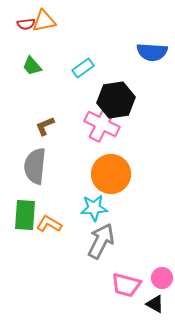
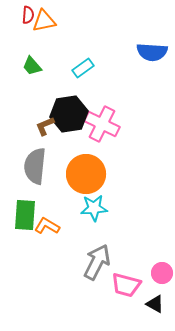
red semicircle: moved 2 px right, 9 px up; rotated 78 degrees counterclockwise
black hexagon: moved 47 px left, 14 px down
orange circle: moved 25 px left
orange L-shape: moved 2 px left, 2 px down
gray arrow: moved 4 px left, 21 px down
pink circle: moved 5 px up
